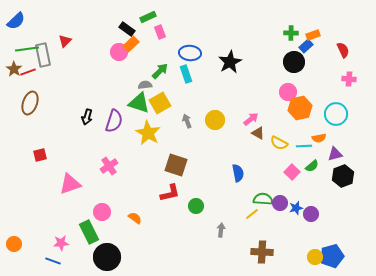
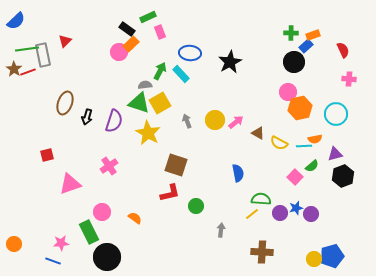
green arrow at (160, 71): rotated 18 degrees counterclockwise
cyan rectangle at (186, 74): moved 5 px left; rotated 24 degrees counterclockwise
brown ellipse at (30, 103): moved 35 px right
pink arrow at (251, 119): moved 15 px left, 3 px down
orange semicircle at (319, 138): moved 4 px left, 1 px down
red square at (40, 155): moved 7 px right
pink square at (292, 172): moved 3 px right, 5 px down
green semicircle at (263, 199): moved 2 px left
purple circle at (280, 203): moved 10 px down
yellow circle at (315, 257): moved 1 px left, 2 px down
